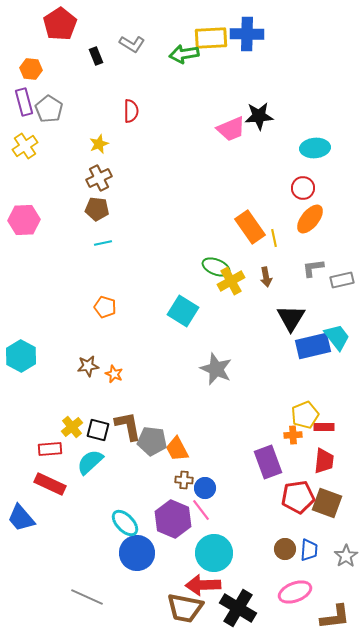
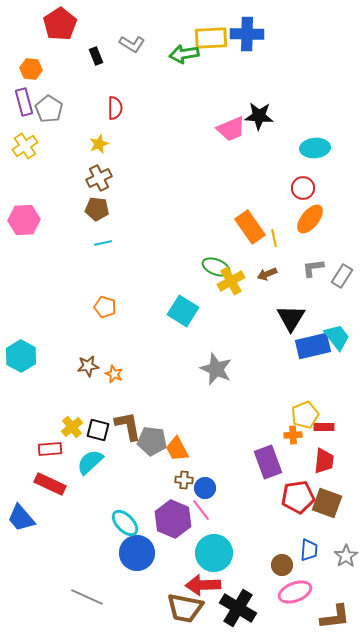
red semicircle at (131, 111): moved 16 px left, 3 px up
black star at (259, 116): rotated 8 degrees clockwise
brown arrow at (266, 277): moved 1 px right, 3 px up; rotated 78 degrees clockwise
gray rectangle at (342, 280): moved 4 px up; rotated 45 degrees counterclockwise
brown circle at (285, 549): moved 3 px left, 16 px down
